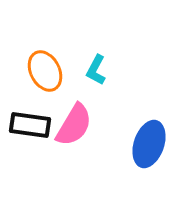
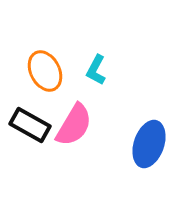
black rectangle: rotated 21 degrees clockwise
